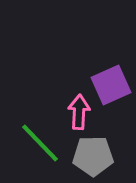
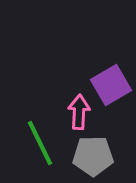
purple square: rotated 6 degrees counterclockwise
green line: rotated 18 degrees clockwise
